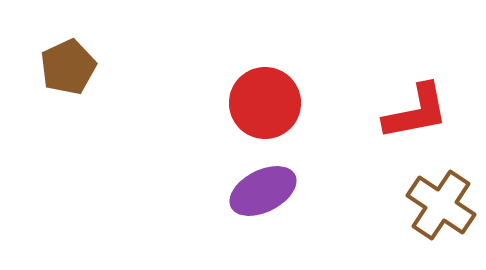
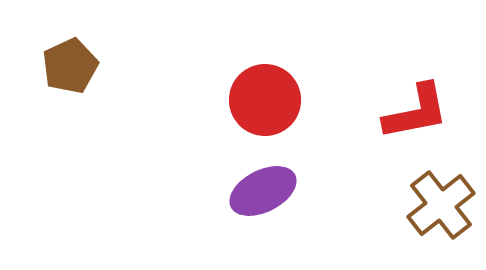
brown pentagon: moved 2 px right, 1 px up
red circle: moved 3 px up
brown cross: rotated 18 degrees clockwise
